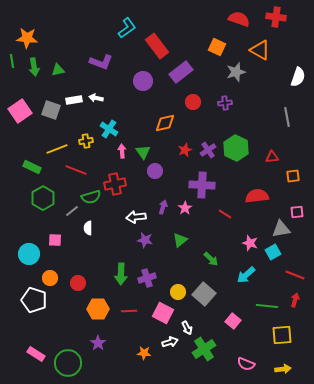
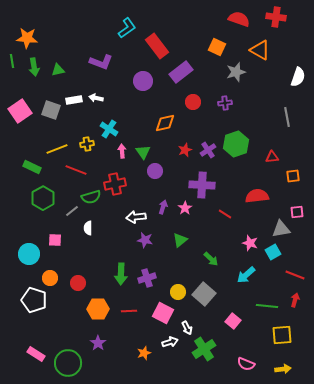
yellow cross at (86, 141): moved 1 px right, 3 px down
green hexagon at (236, 148): moved 4 px up; rotated 15 degrees clockwise
orange star at (144, 353): rotated 24 degrees counterclockwise
